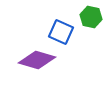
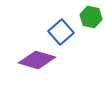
blue square: rotated 25 degrees clockwise
